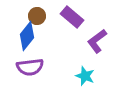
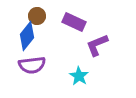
purple rectangle: moved 2 px right, 5 px down; rotated 15 degrees counterclockwise
purple L-shape: moved 4 px down; rotated 15 degrees clockwise
purple semicircle: moved 2 px right, 2 px up
cyan star: moved 6 px left; rotated 12 degrees clockwise
